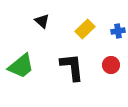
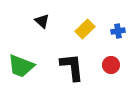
green trapezoid: rotated 60 degrees clockwise
